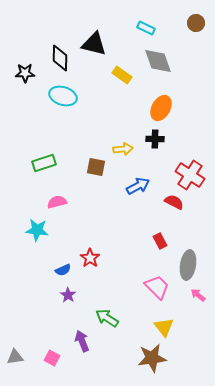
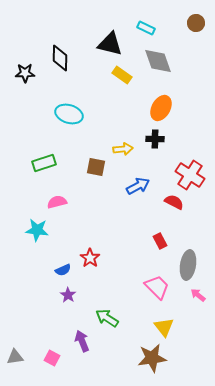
black triangle: moved 16 px right
cyan ellipse: moved 6 px right, 18 px down
